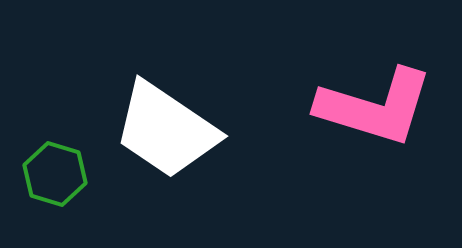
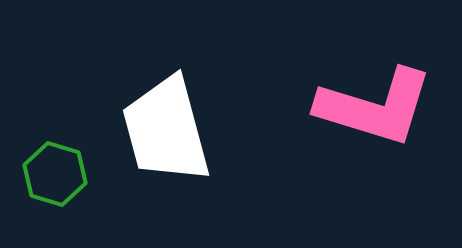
white trapezoid: rotated 41 degrees clockwise
